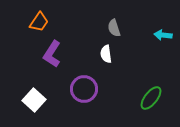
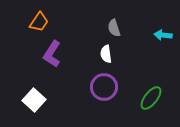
purple circle: moved 20 px right, 2 px up
